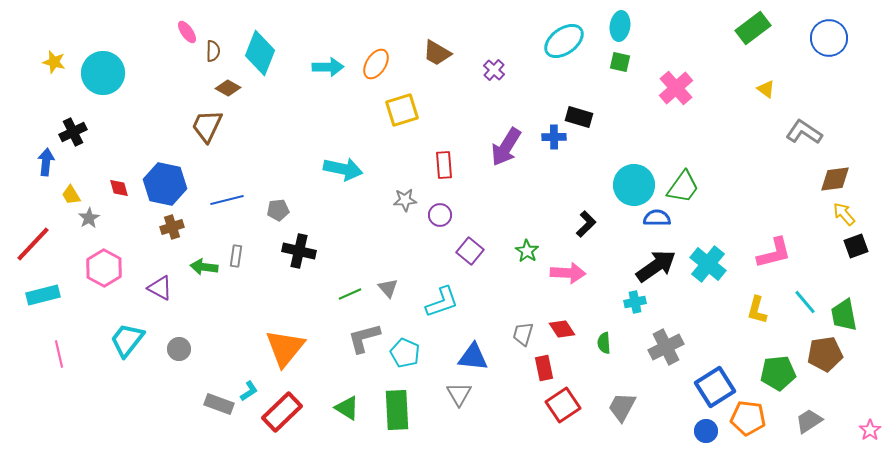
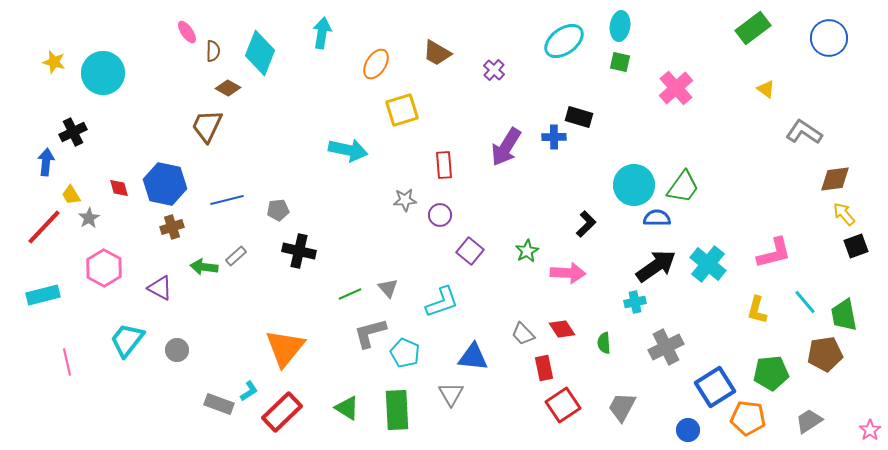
cyan arrow at (328, 67): moved 6 px left, 34 px up; rotated 80 degrees counterclockwise
cyan arrow at (343, 169): moved 5 px right, 19 px up
red line at (33, 244): moved 11 px right, 17 px up
green star at (527, 251): rotated 10 degrees clockwise
gray rectangle at (236, 256): rotated 40 degrees clockwise
gray trapezoid at (523, 334): rotated 60 degrees counterclockwise
gray L-shape at (364, 338): moved 6 px right, 5 px up
gray circle at (179, 349): moved 2 px left, 1 px down
pink line at (59, 354): moved 8 px right, 8 px down
green pentagon at (778, 373): moved 7 px left
gray triangle at (459, 394): moved 8 px left
blue circle at (706, 431): moved 18 px left, 1 px up
